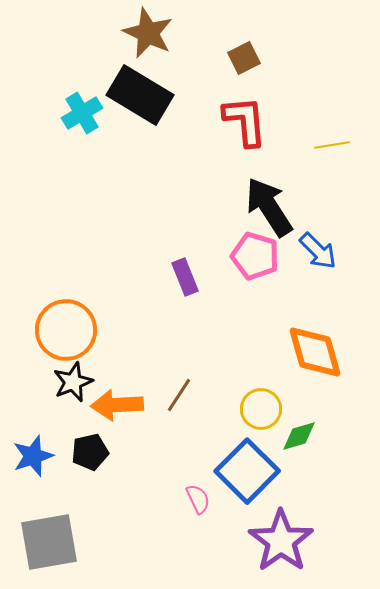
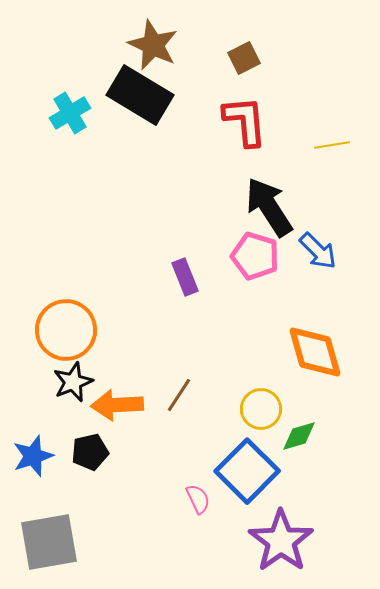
brown star: moved 5 px right, 12 px down
cyan cross: moved 12 px left
